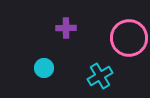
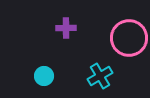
cyan circle: moved 8 px down
